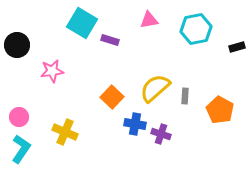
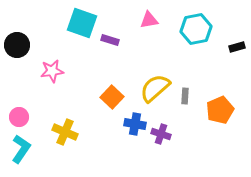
cyan square: rotated 12 degrees counterclockwise
orange pentagon: rotated 20 degrees clockwise
